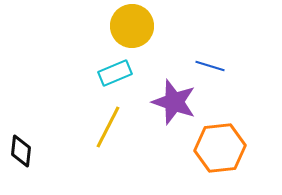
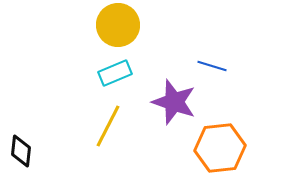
yellow circle: moved 14 px left, 1 px up
blue line: moved 2 px right
yellow line: moved 1 px up
